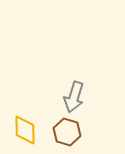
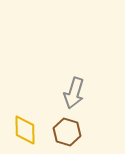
gray arrow: moved 4 px up
